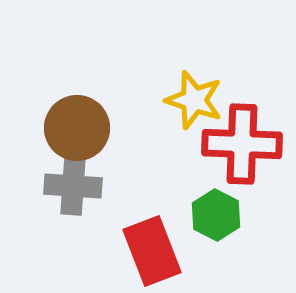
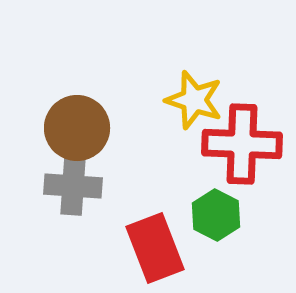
red rectangle: moved 3 px right, 3 px up
